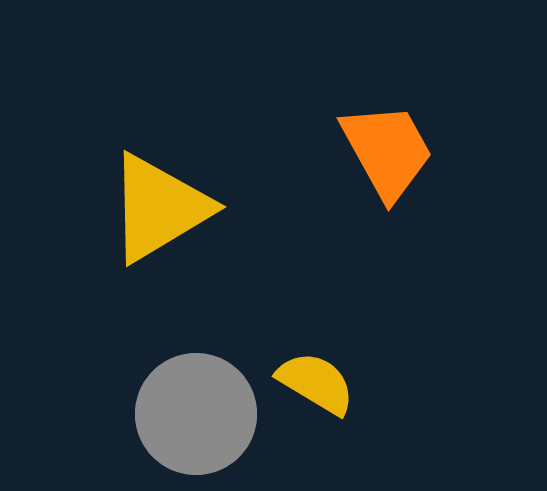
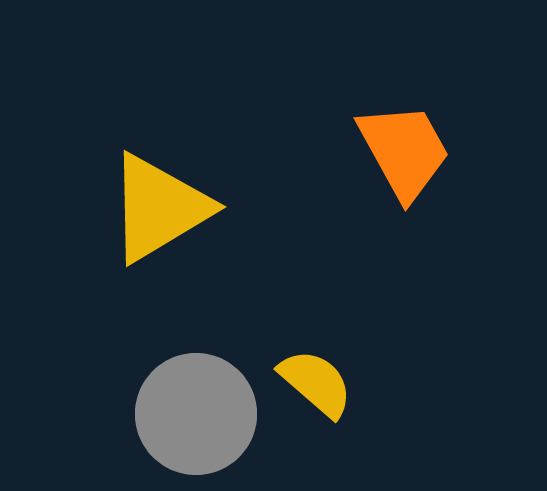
orange trapezoid: moved 17 px right
yellow semicircle: rotated 10 degrees clockwise
